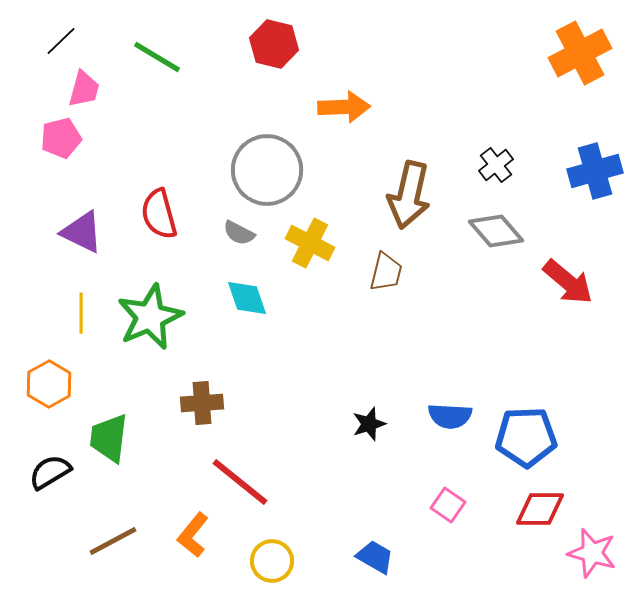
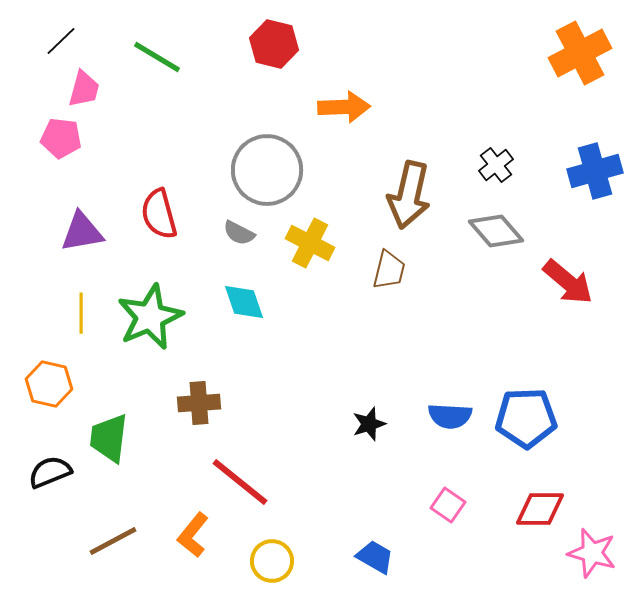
pink pentagon: rotated 21 degrees clockwise
purple triangle: rotated 36 degrees counterclockwise
brown trapezoid: moved 3 px right, 2 px up
cyan diamond: moved 3 px left, 4 px down
orange hexagon: rotated 18 degrees counterclockwise
brown cross: moved 3 px left
blue pentagon: moved 19 px up
black semicircle: rotated 9 degrees clockwise
